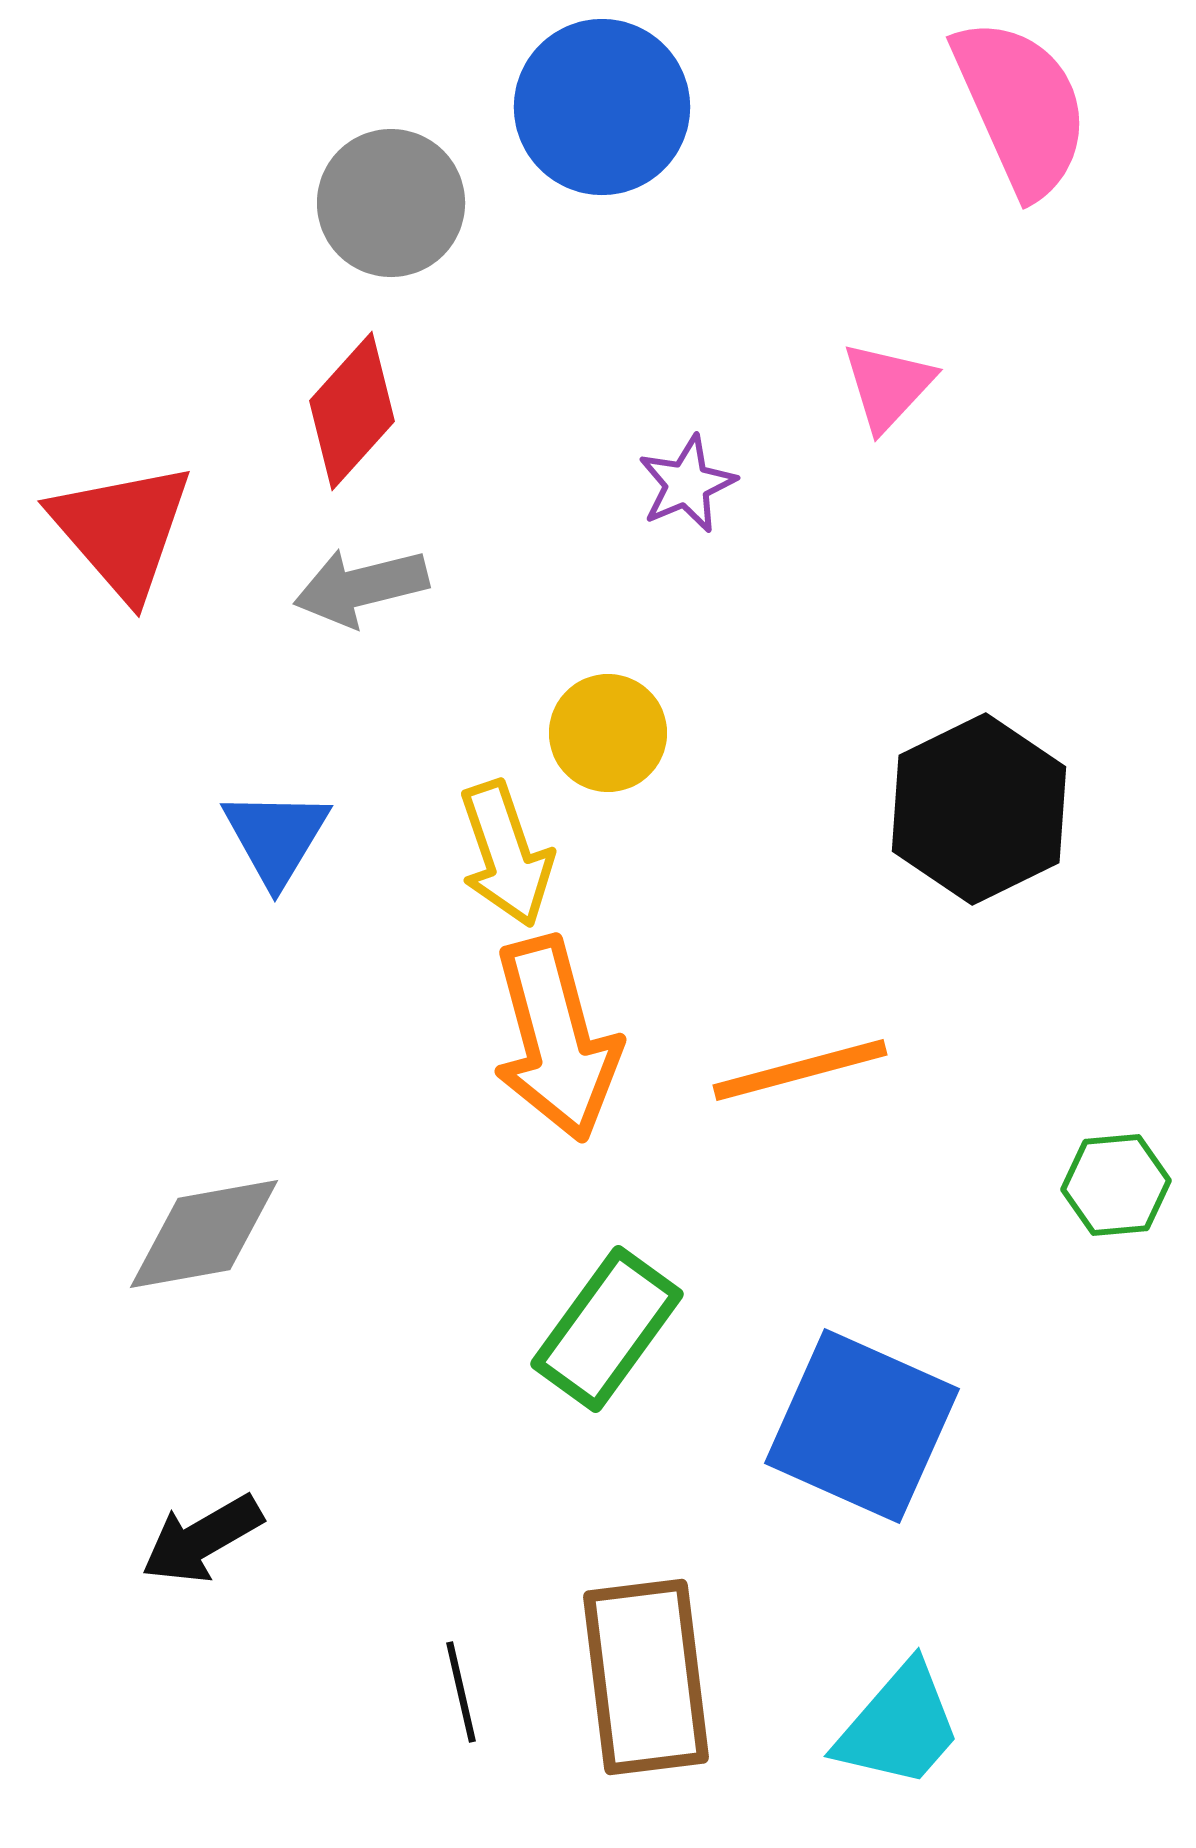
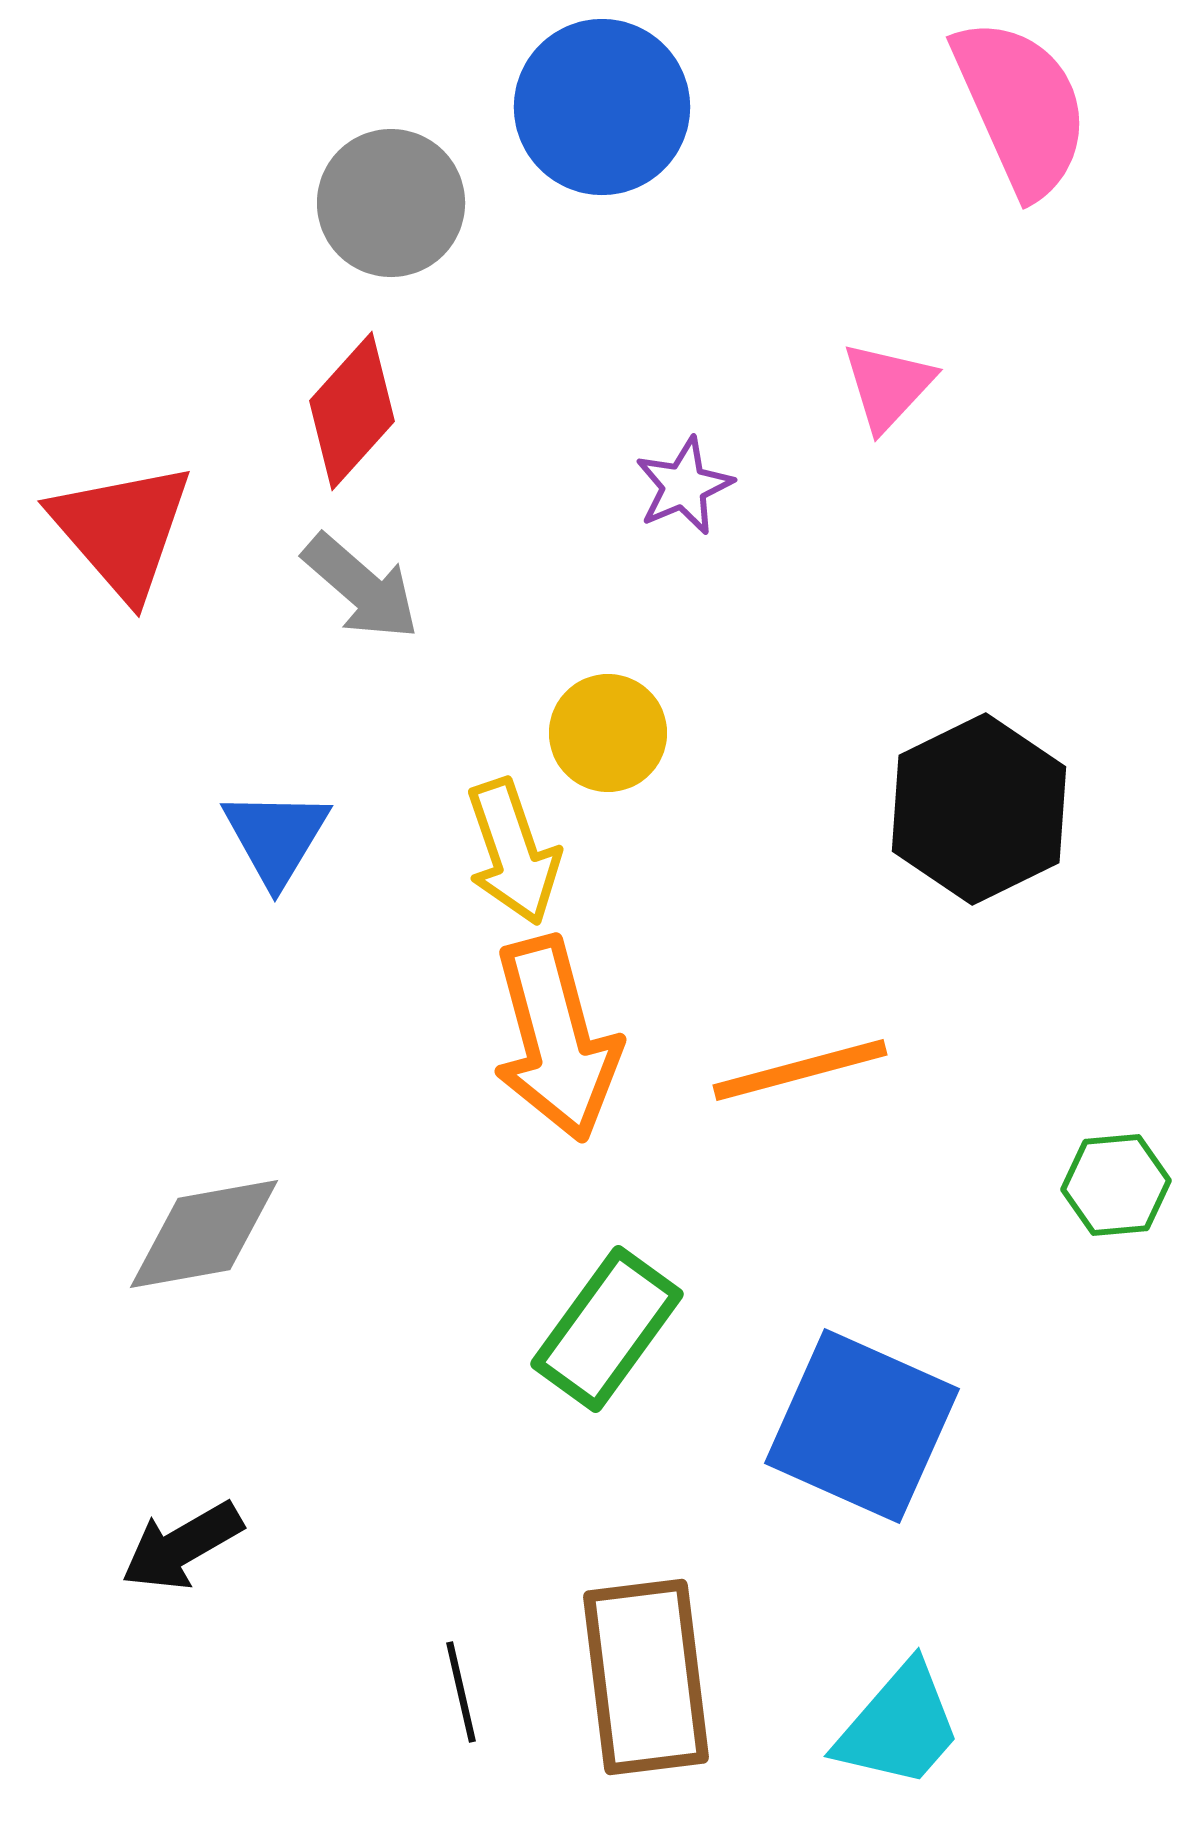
purple star: moved 3 px left, 2 px down
gray arrow: rotated 125 degrees counterclockwise
yellow arrow: moved 7 px right, 2 px up
black arrow: moved 20 px left, 7 px down
